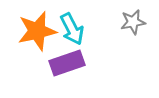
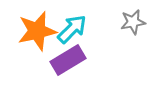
cyan arrow: rotated 108 degrees counterclockwise
purple rectangle: moved 1 px right, 3 px up; rotated 12 degrees counterclockwise
